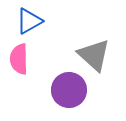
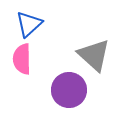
blue triangle: moved 3 px down; rotated 12 degrees counterclockwise
pink semicircle: moved 3 px right
